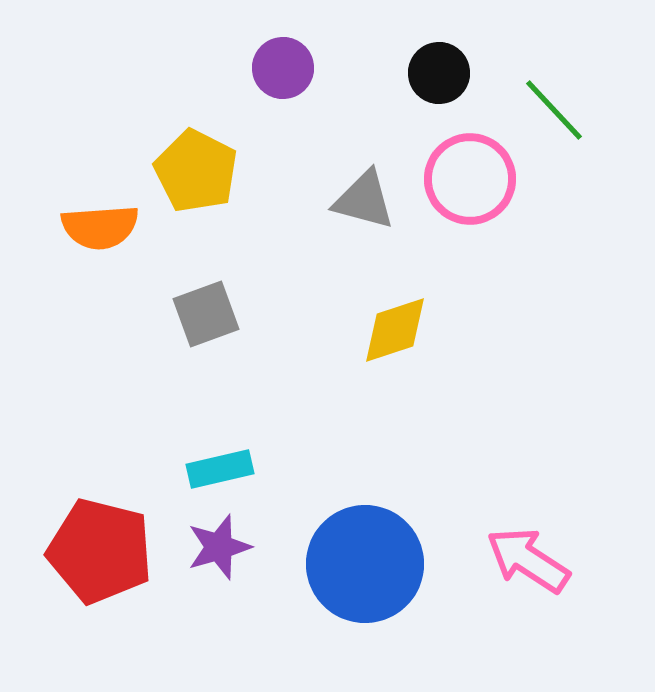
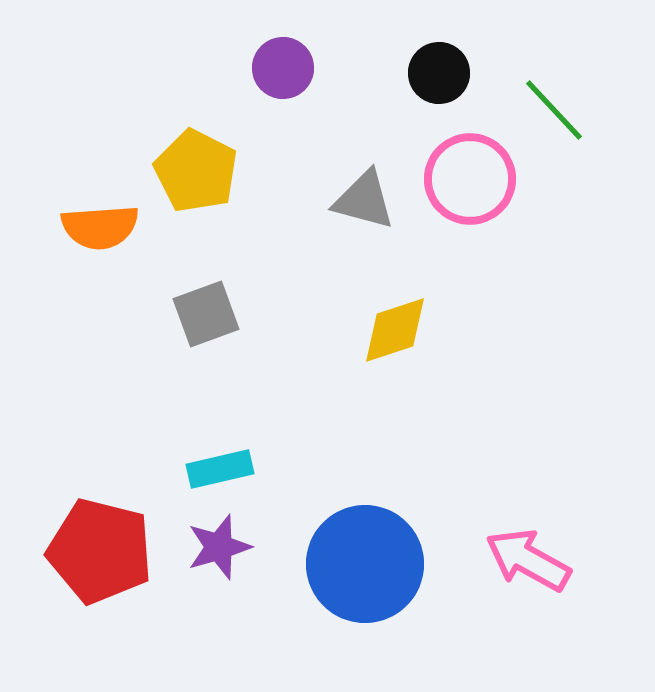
pink arrow: rotated 4 degrees counterclockwise
